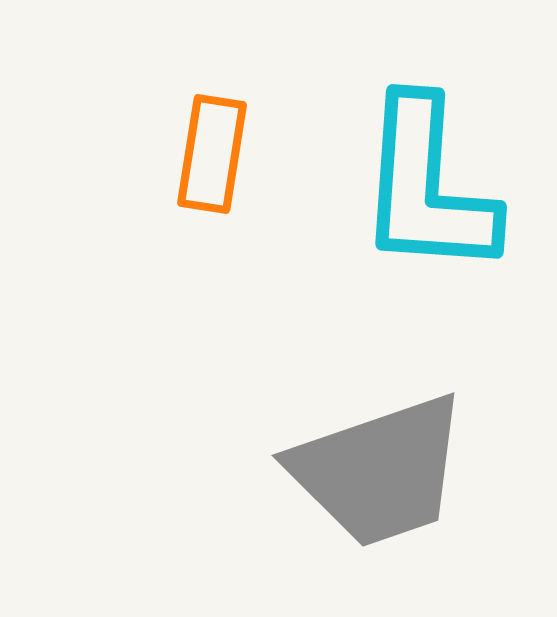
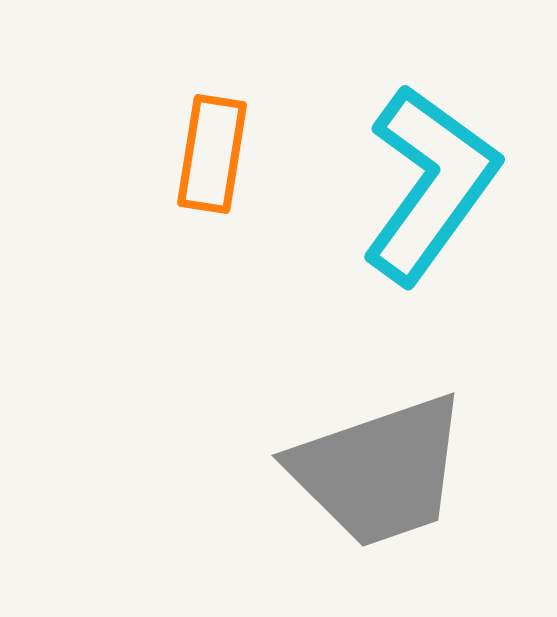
cyan L-shape: moved 3 px right, 3 px up; rotated 148 degrees counterclockwise
